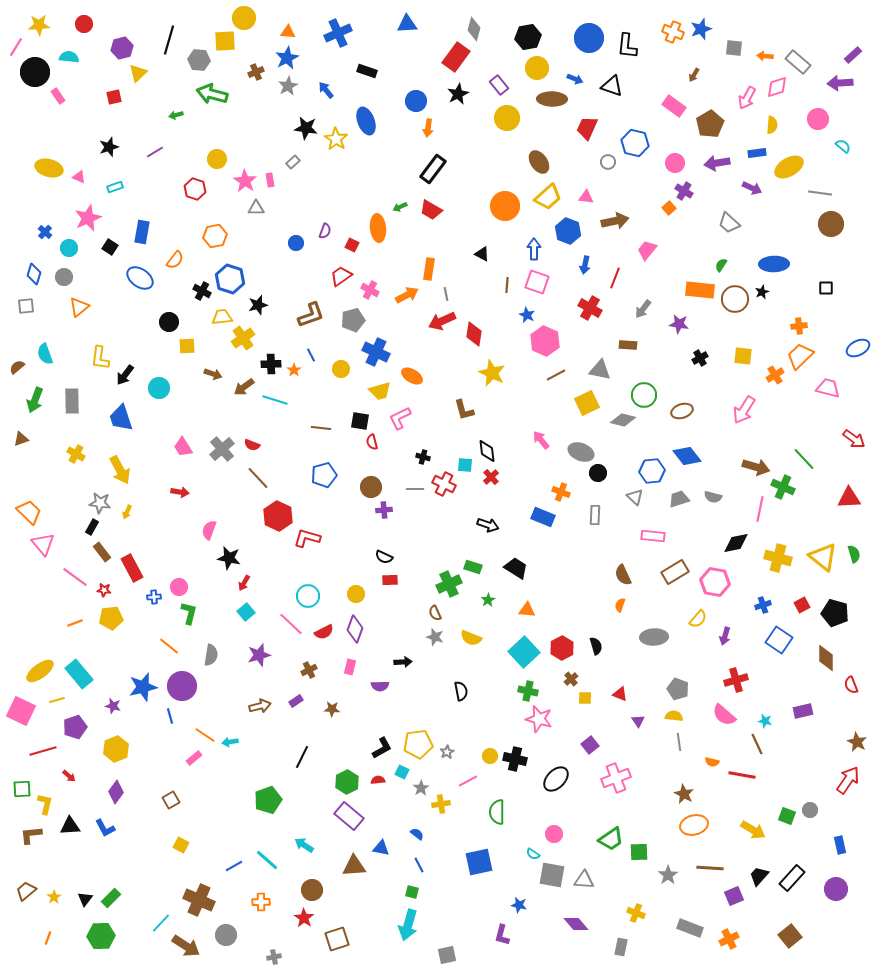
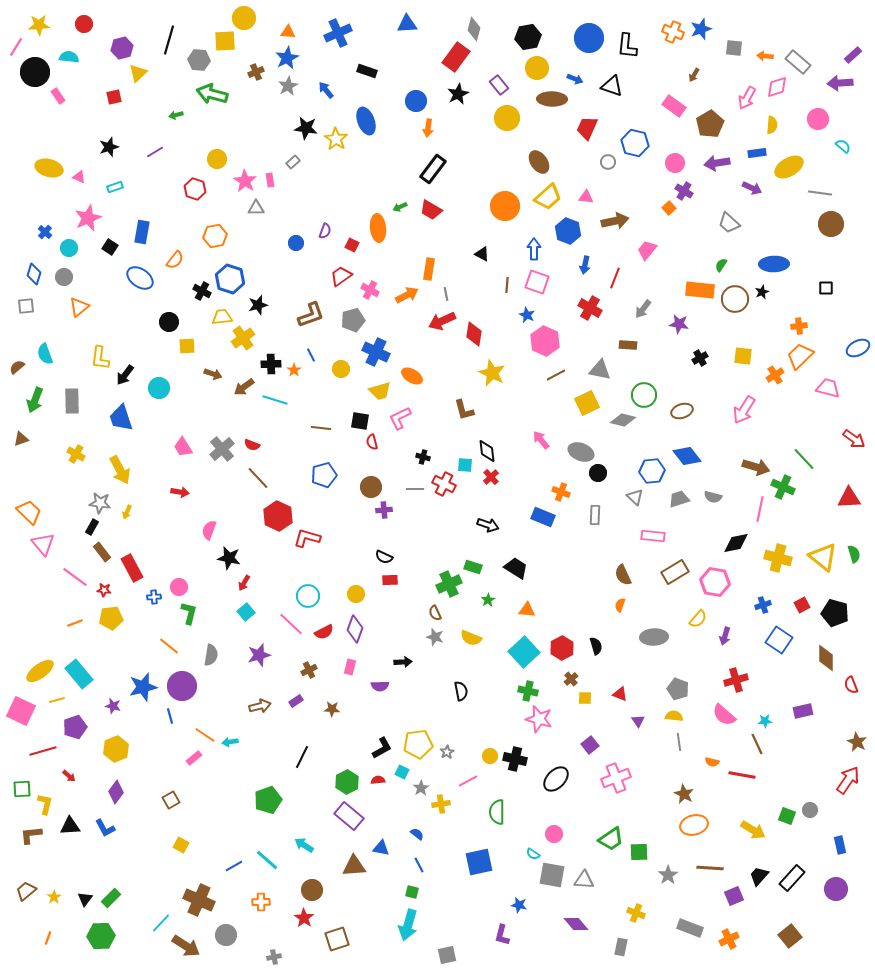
cyan star at (765, 721): rotated 16 degrees counterclockwise
